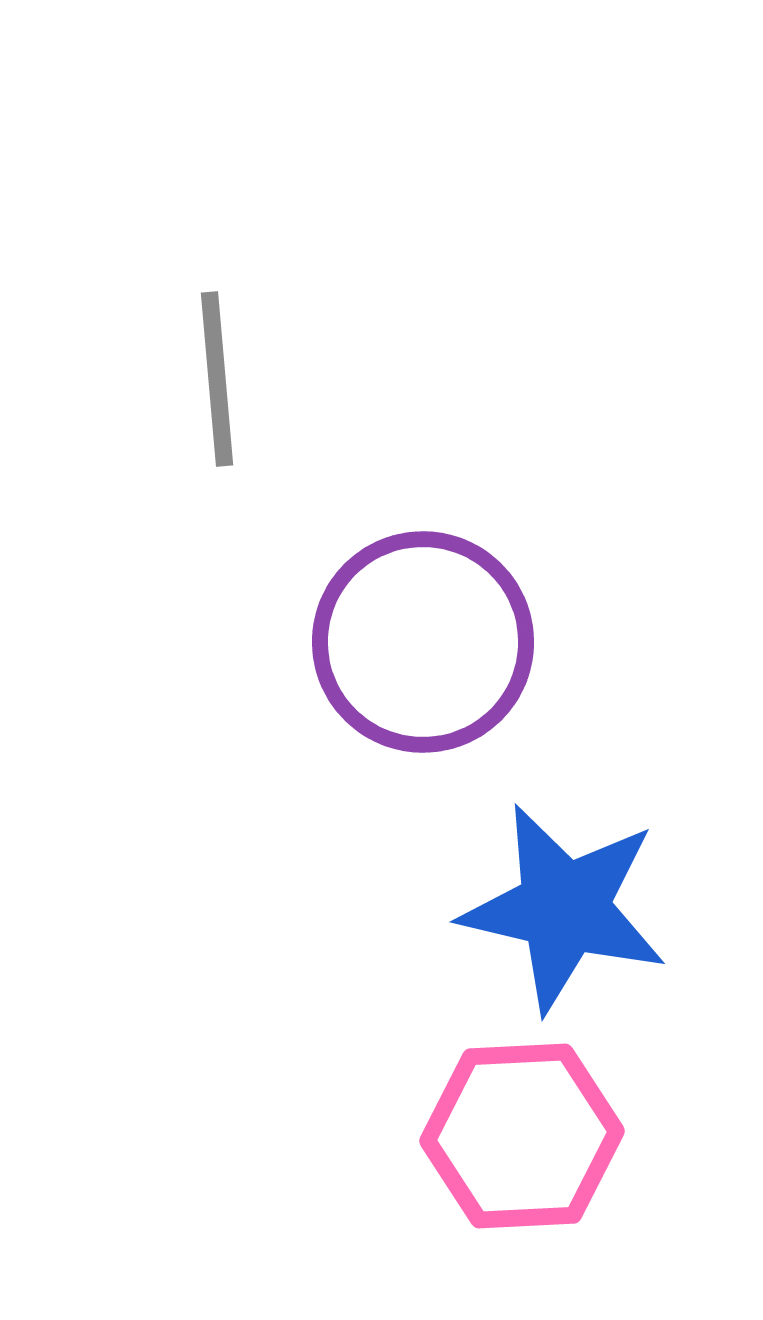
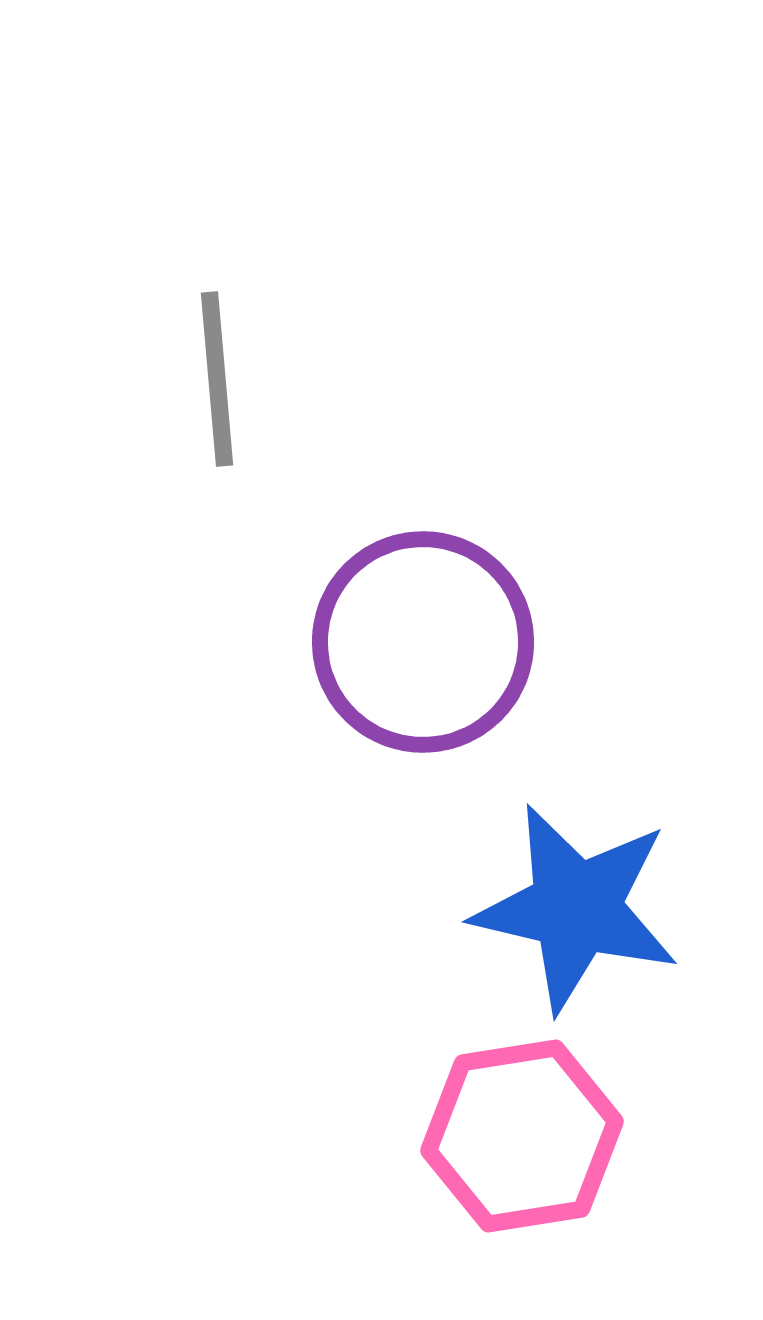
blue star: moved 12 px right
pink hexagon: rotated 6 degrees counterclockwise
